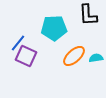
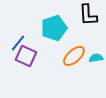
cyan pentagon: rotated 15 degrees counterclockwise
